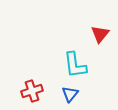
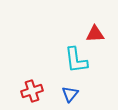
red triangle: moved 5 px left; rotated 48 degrees clockwise
cyan L-shape: moved 1 px right, 5 px up
